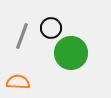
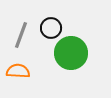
gray line: moved 1 px left, 1 px up
orange semicircle: moved 11 px up
